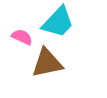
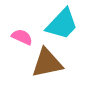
cyan trapezoid: moved 4 px right, 2 px down
